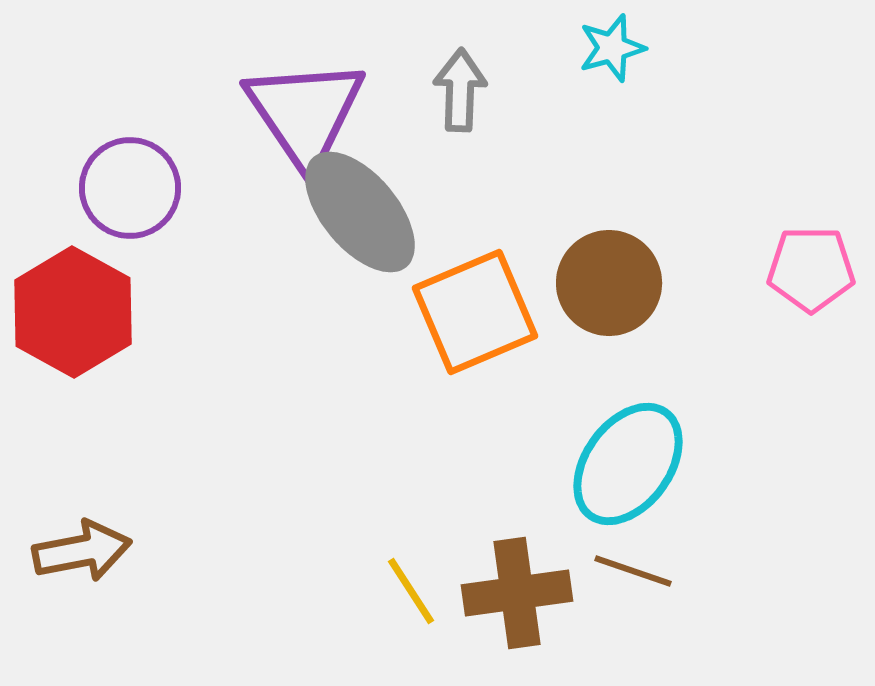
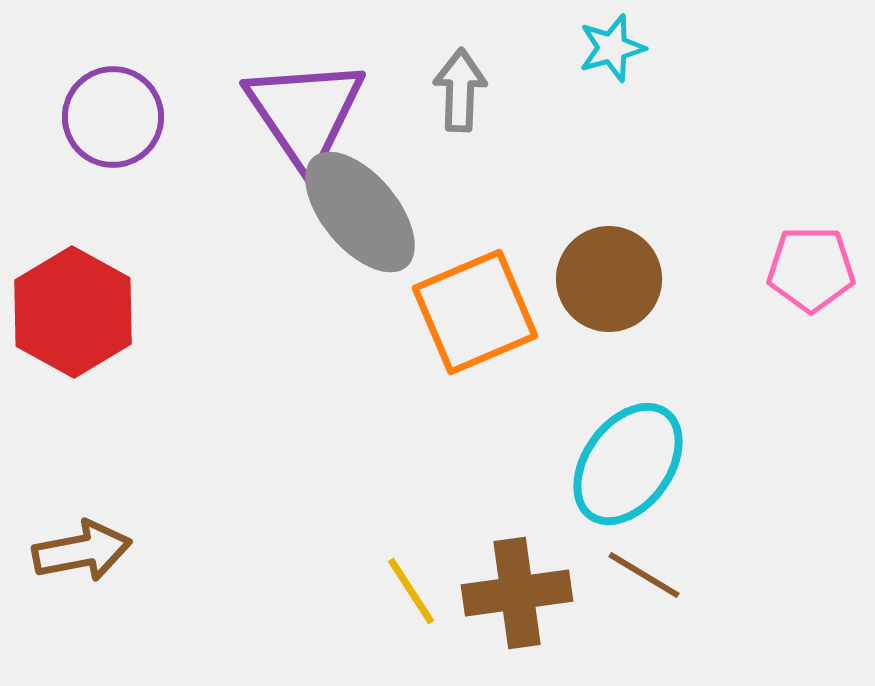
purple circle: moved 17 px left, 71 px up
brown circle: moved 4 px up
brown line: moved 11 px right, 4 px down; rotated 12 degrees clockwise
